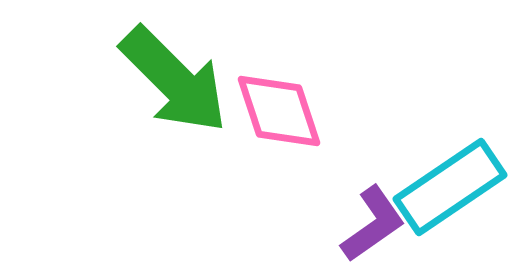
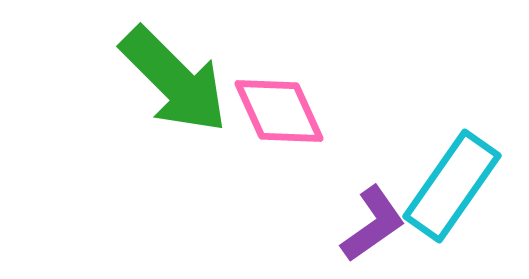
pink diamond: rotated 6 degrees counterclockwise
cyan rectangle: moved 2 px right, 1 px up; rotated 21 degrees counterclockwise
